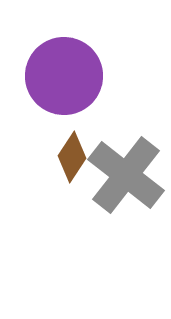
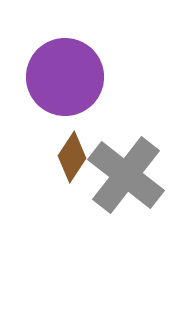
purple circle: moved 1 px right, 1 px down
